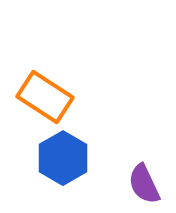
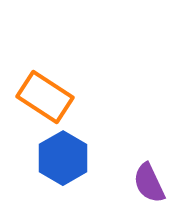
purple semicircle: moved 5 px right, 1 px up
